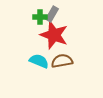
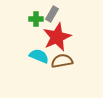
green cross: moved 4 px left, 2 px down
red star: moved 3 px right, 2 px down; rotated 28 degrees clockwise
cyan semicircle: moved 5 px up
